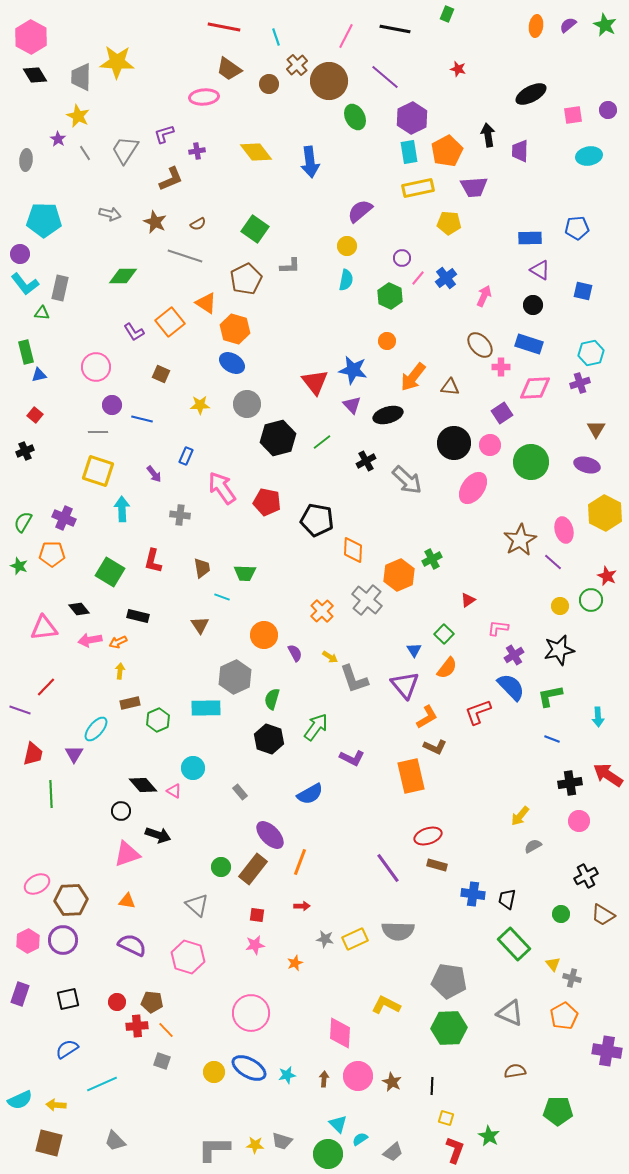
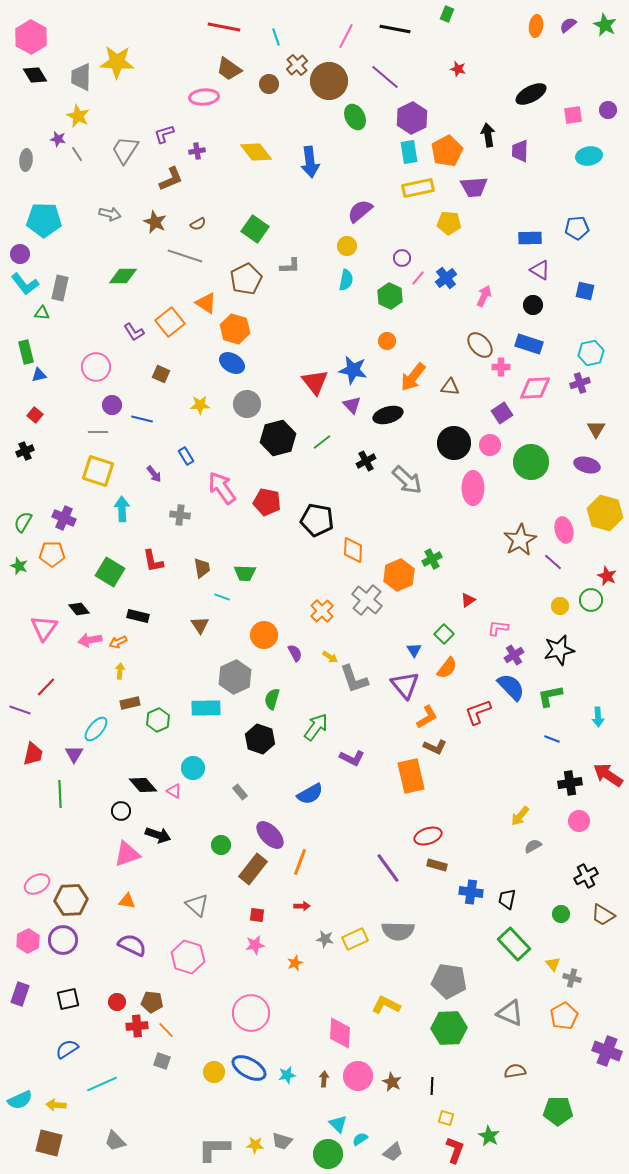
purple star at (58, 139): rotated 21 degrees counterclockwise
gray line at (85, 153): moved 8 px left, 1 px down
blue square at (583, 291): moved 2 px right
blue rectangle at (186, 456): rotated 54 degrees counterclockwise
pink ellipse at (473, 488): rotated 36 degrees counterclockwise
yellow hexagon at (605, 513): rotated 12 degrees counterclockwise
red L-shape at (153, 561): rotated 25 degrees counterclockwise
pink triangle at (44, 628): rotated 48 degrees counterclockwise
black hexagon at (269, 739): moved 9 px left
green line at (51, 794): moved 9 px right
green circle at (221, 867): moved 22 px up
blue cross at (473, 894): moved 2 px left, 2 px up
purple cross at (607, 1051): rotated 12 degrees clockwise
